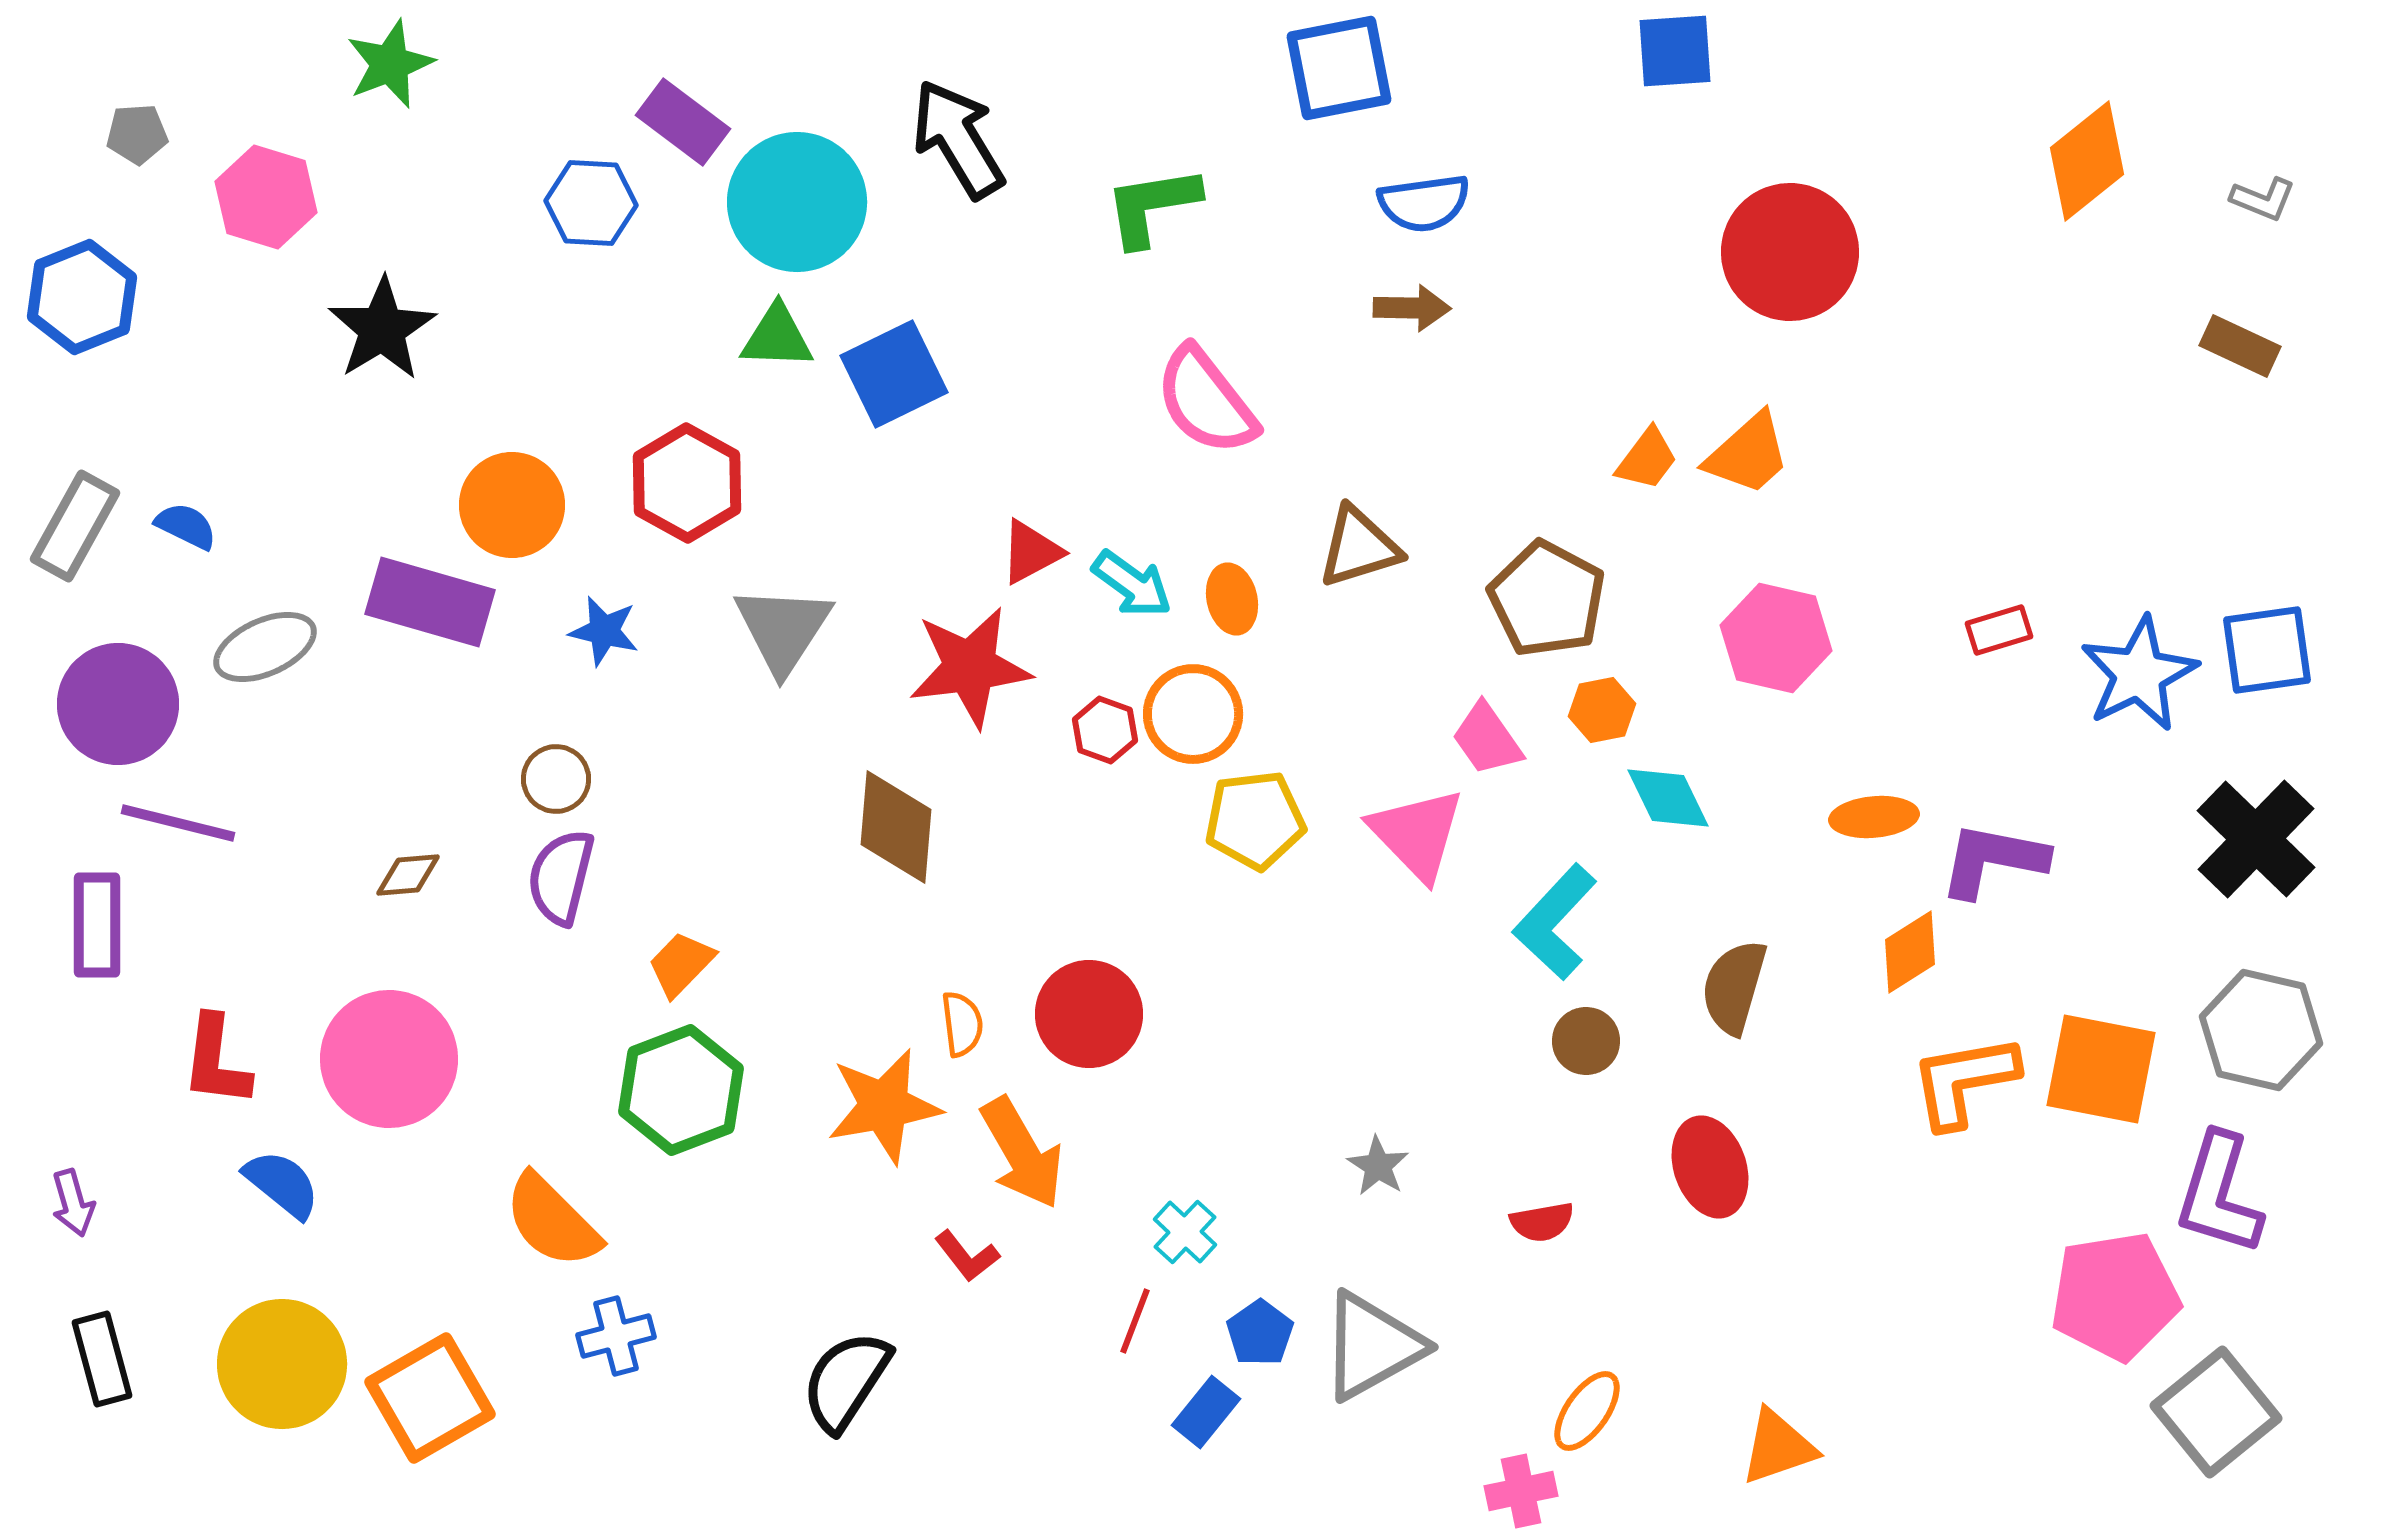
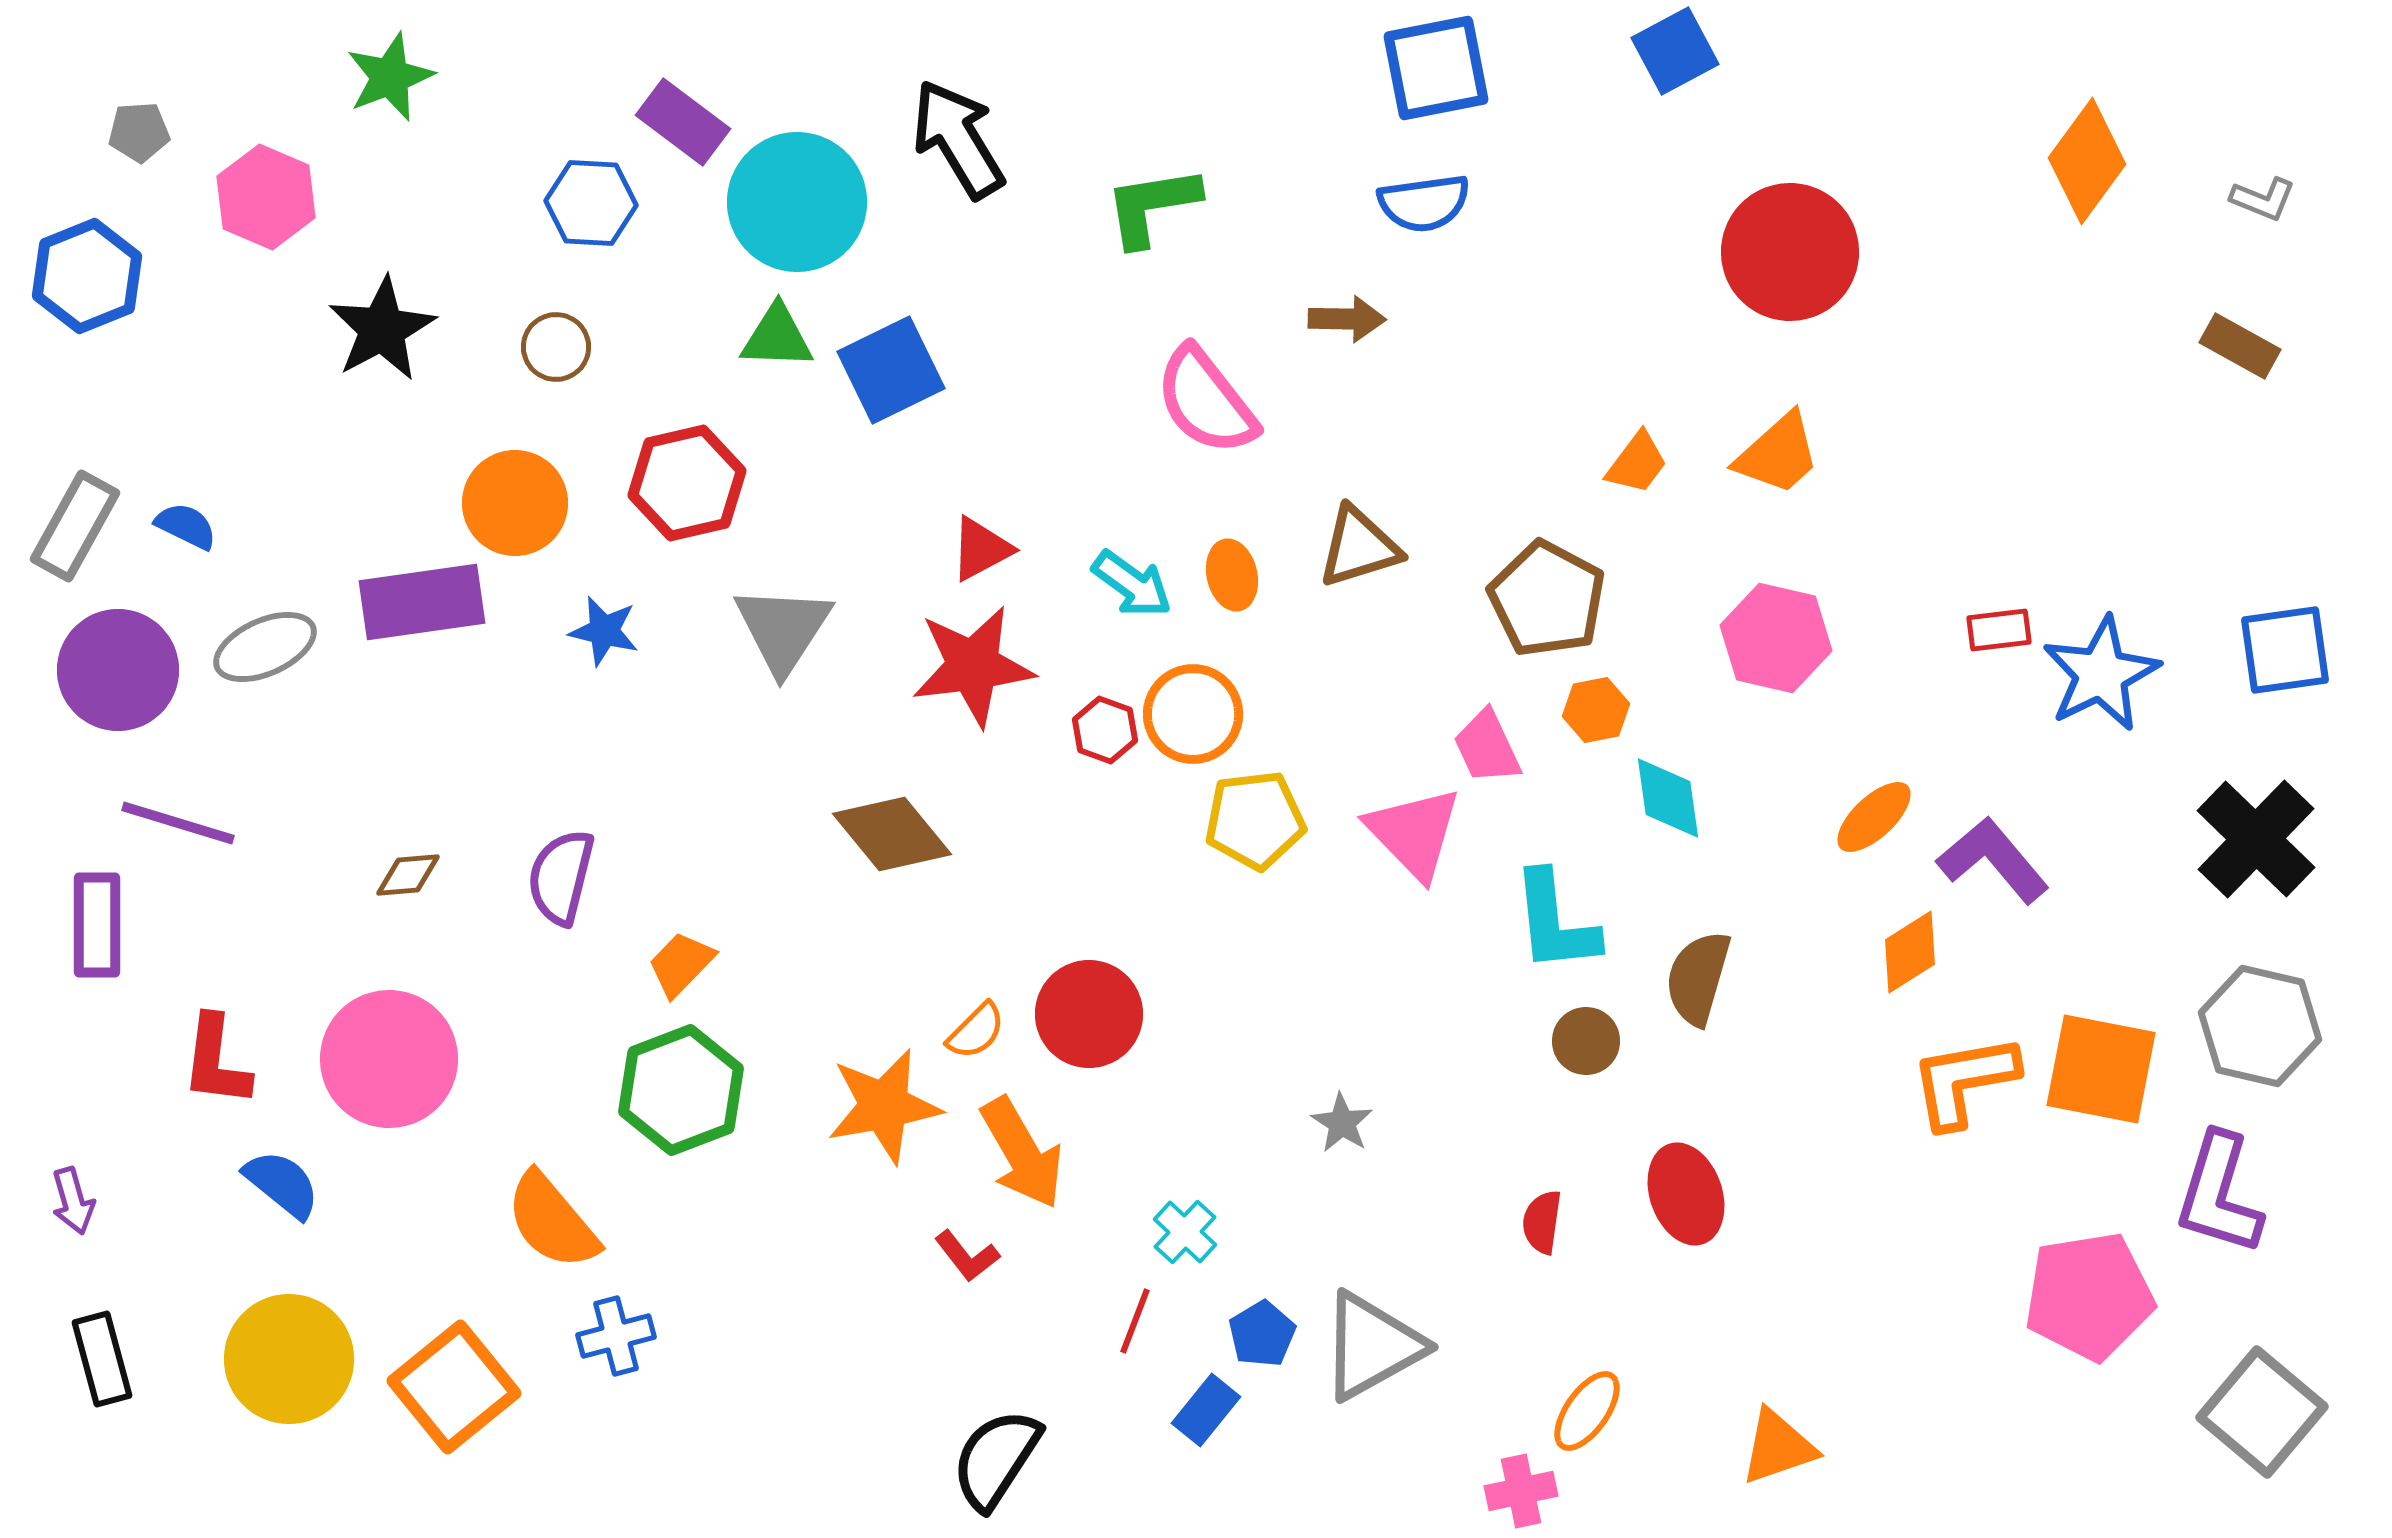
blue square at (1675, 51): rotated 24 degrees counterclockwise
green star at (390, 64): moved 13 px down
blue square at (1339, 68): moved 97 px right
gray pentagon at (137, 134): moved 2 px right, 2 px up
orange diamond at (2087, 161): rotated 15 degrees counterclockwise
pink hexagon at (266, 197): rotated 6 degrees clockwise
blue hexagon at (82, 297): moved 5 px right, 21 px up
brown arrow at (1412, 308): moved 65 px left, 11 px down
black star at (382, 329): rotated 3 degrees clockwise
brown rectangle at (2240, 346): rotated 4 degrees clockwise
blue square at (894, 374): moved 3 px left, 4 px up
orange trapezoid at (1748, 454): moved 30 px right
orange trapezoid at (1647, 459): moved 10 px left, 4 px down
red hexagon at (687, 483): rotated 18 degrees clockwise
orange circle at (512, 505): moved 3 px right, 2 px up
red triangle at (1031, 552): moved 50 px left, 3 px up
orange ellipse at (1232, 599): moved 24 px up
purple rectangle at (430, 602): moved 8 px left; rotated 24 degrees counterclockwise
red rectangle at (1999, 630): rotated 10 degrees clockwise
blue square at (2267, 650): moved 18 px right
red star at (970, 667): moved 3 px right, 1 px up
blue star at (2139, 674): moved 38 px left
purple circle at (118, 704): moved 34 px up
orange hexagon at (1602, 710): moved 6 px left
pink trapezoid at (1487, 739): moved 8 px down; rotated 10 degrees clockwise
brown circle at (556, 779): moved 432 px up
cyan diamond at (1668, 798): rotated 18 degrees clockwise
orange ellipse at (1874, 817): rotated 38 degrees counterclockwise
purple line at (178, 823): rotated 3 degrees clockwise
brown diamond at (896, 827): moved 4 px left, 7 px down; rotated 44 degrees counterclockwise
pink triangle at (1417, 834): moved 3 px left, 1 px up
purple L-shape at (1993, 860): rotated 39 degrees clockwise
cyan L-shape at (1555, 922): rotated 49 degrees counterclockwise
brown semicircle at (1734, 987): moved 36 px left, 9 px up
orange semicircle at (962, 1024): moved 14 px right, 7 px down; rotated 52 degrees clockwise
gray hexagon at (2261, 1030): moved 1 px left, 4 px up
gray star at (1378, 1166): moved 36 px left, 43 px up
red ellipse at (1710, 1167): moved 24 px left, 27 px down
purple arrow at (73, 1203): moved 2 px up
orange semicircle at (552, 1221): rotated 5 degrees clockwise
red semicircle at (1542, 1222): rotated 108 degrees clockwise
pink pentagon at (2115, 1296): moved 26 px left
blue pentagon at (1260, 1333): moved 2 px right, 1 px down; rotated 4 degrees clockwise
yellow circle at (282, 1364): moved 7 px right, 5 px up
black semicircle at (846, 1381): moved 150 px right, 78 px down
orange square at (430, 1398): moved 24 px right, 11 px up; rotated 9 degrees counterclockwise
blue rectangle at (1206, 1412): moved 2 px up
gray square at (2216, 1412): moved 46 px right; rotated 11 degrees counterclockwise
